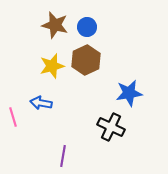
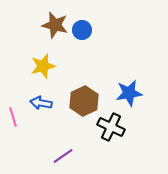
blue circle: moved 5 px left, 3 px down
brown hexagon: moved 2 px left, 41 px down
yellow star: moved 9 px left
purple line: rotated 45 degrees clockwise
